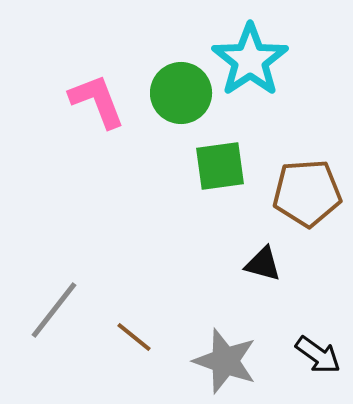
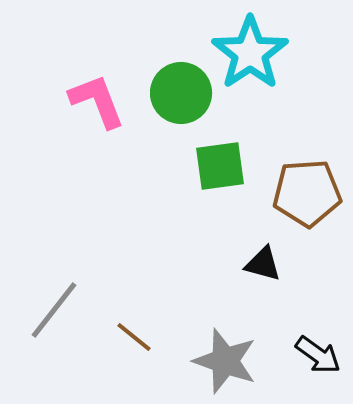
cyan star: moved 7 px up
